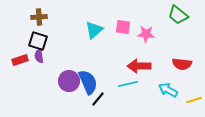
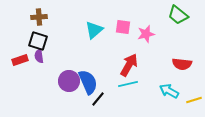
pink star: rotated 18 degrees counterclockwise
red arrow: moved 10 px left, 1 px up; rotated 120 degrees clockwise
cyan arrow: moved 1 px right, 1 px down
